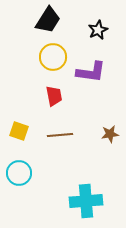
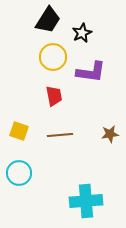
black star: moved 16 px left, 3 px down
